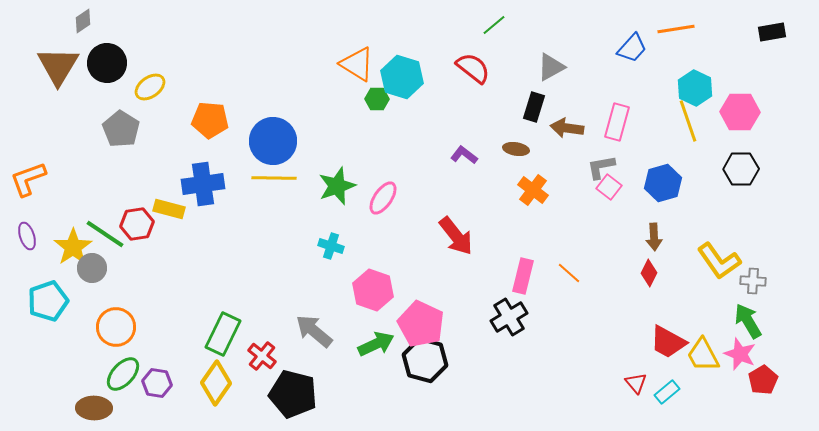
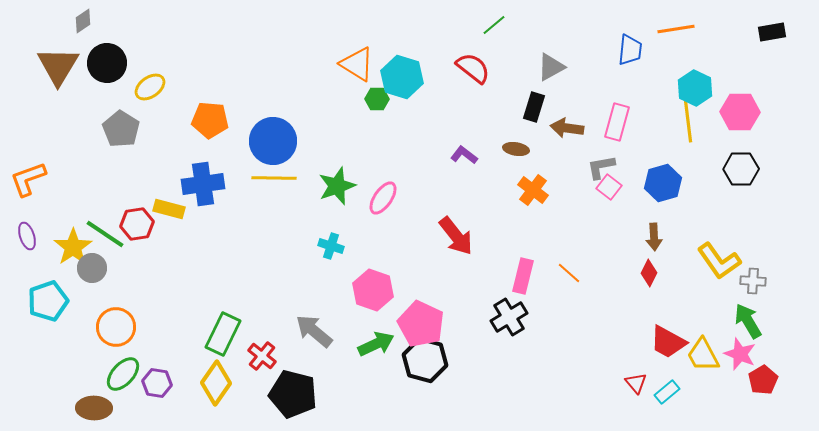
blue trapezoid at (632, 48): moved 2 px left, 2 px down; rotated 36 degrees counterclockwise
yellow line at (688, 121): rotated 12 degrees clockwise
